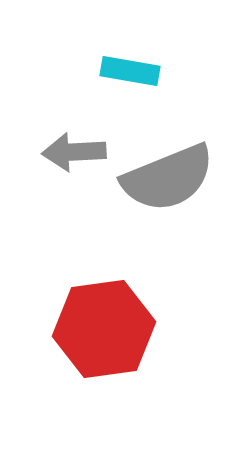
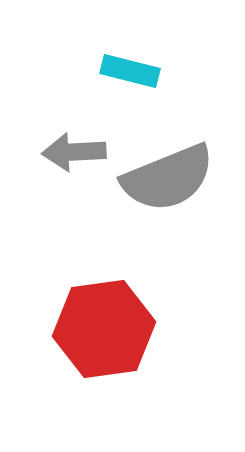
cyan rectangle: rotated 4 degrees clockwise
